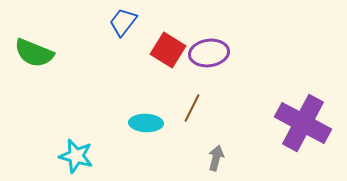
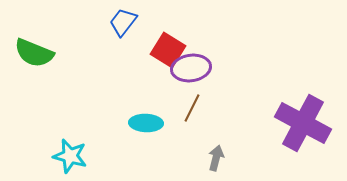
purple ellipse: moved 18 px left, 15 px down
cyan star: moved 6 px left
